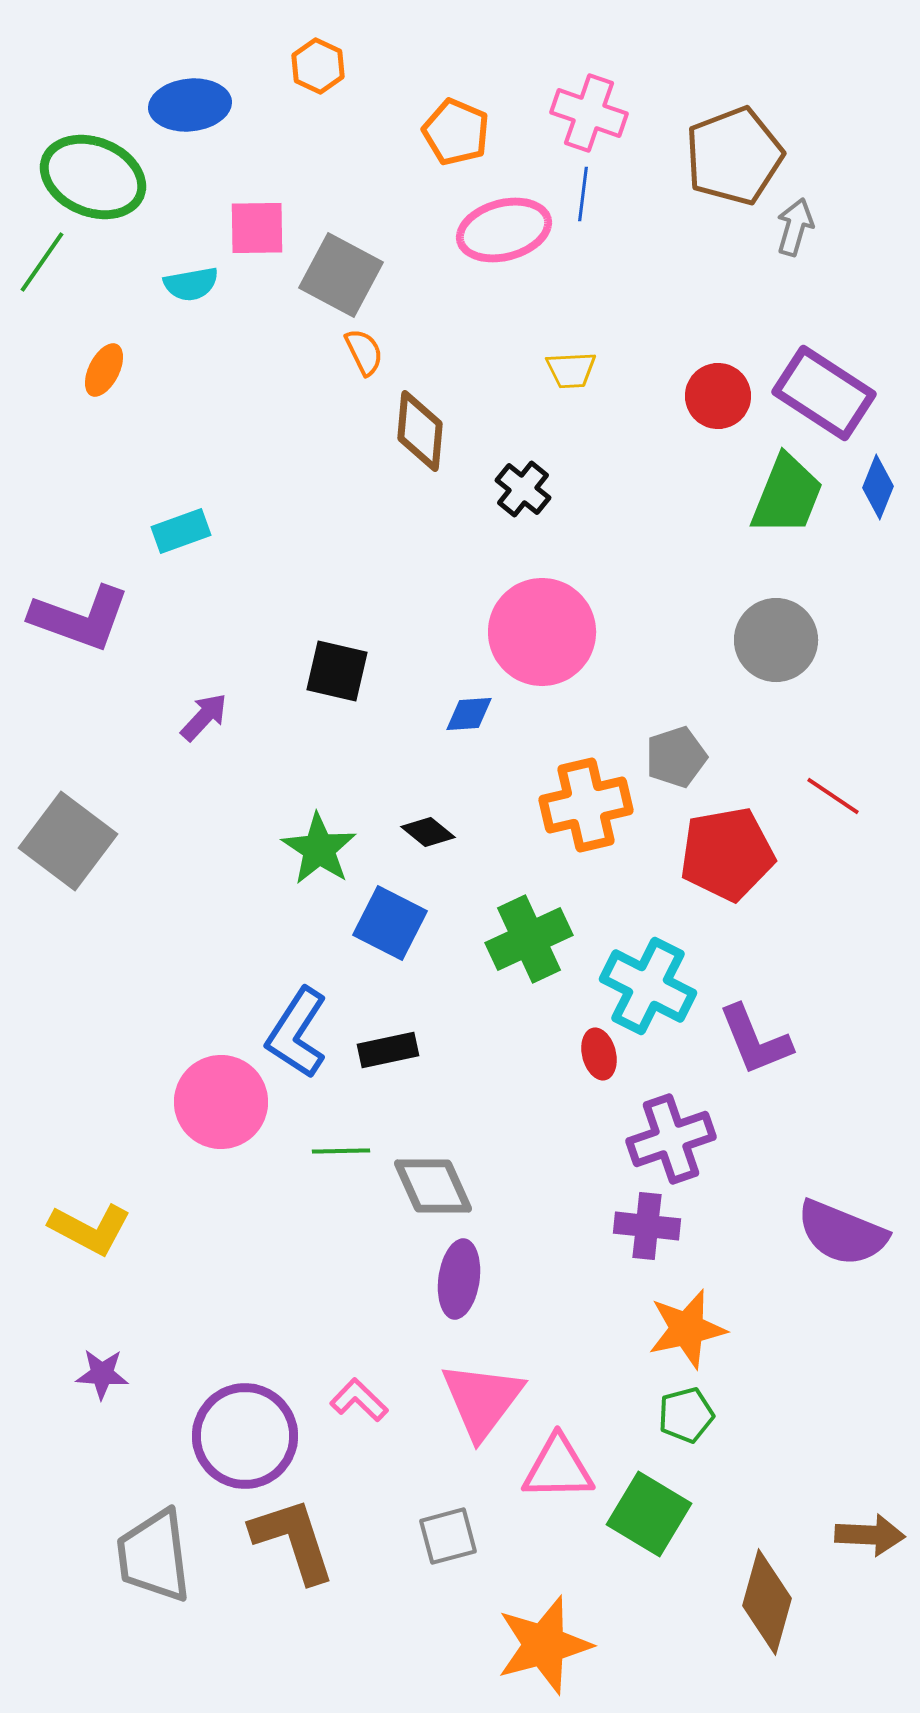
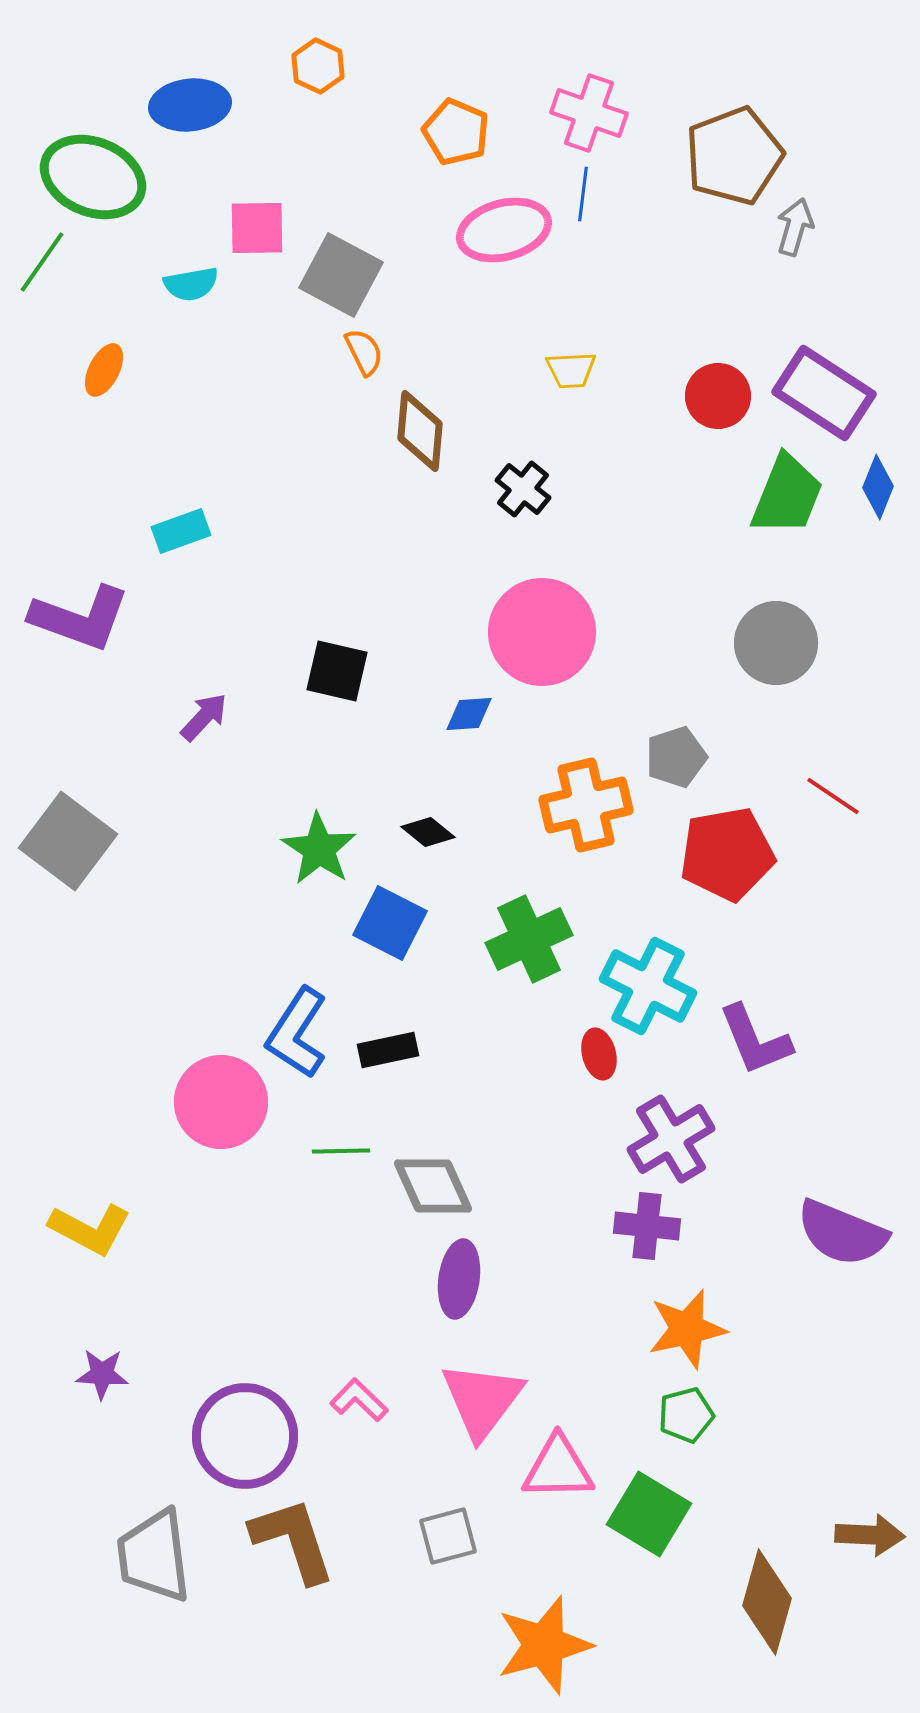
gray circle at (776, 640): moved 3 px down
purple cross at (671, 1139): rotated 12 degrees counterclockwise
